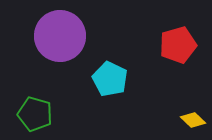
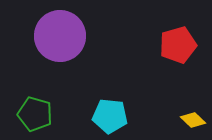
cyan pentagon: moved 37 px down; rotated 20 degrees counterclockwise
